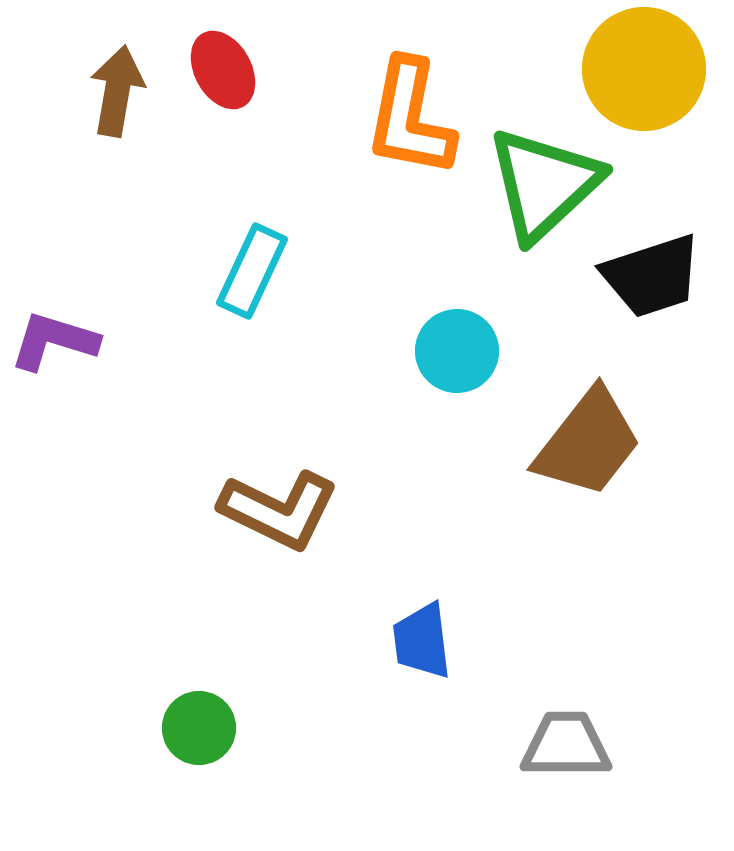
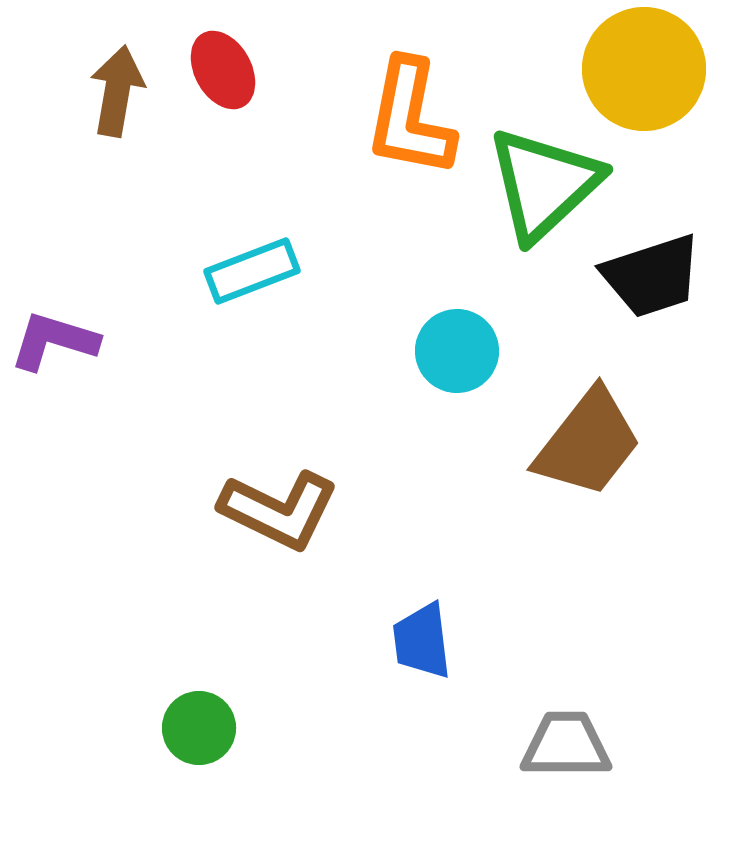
cyan rectangle: rotated 44 degrees clockwise
